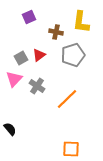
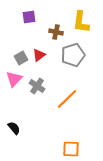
purple square: rotated 16 degrees clockwise
black semicircle: moved 4 px right, 1 px up
